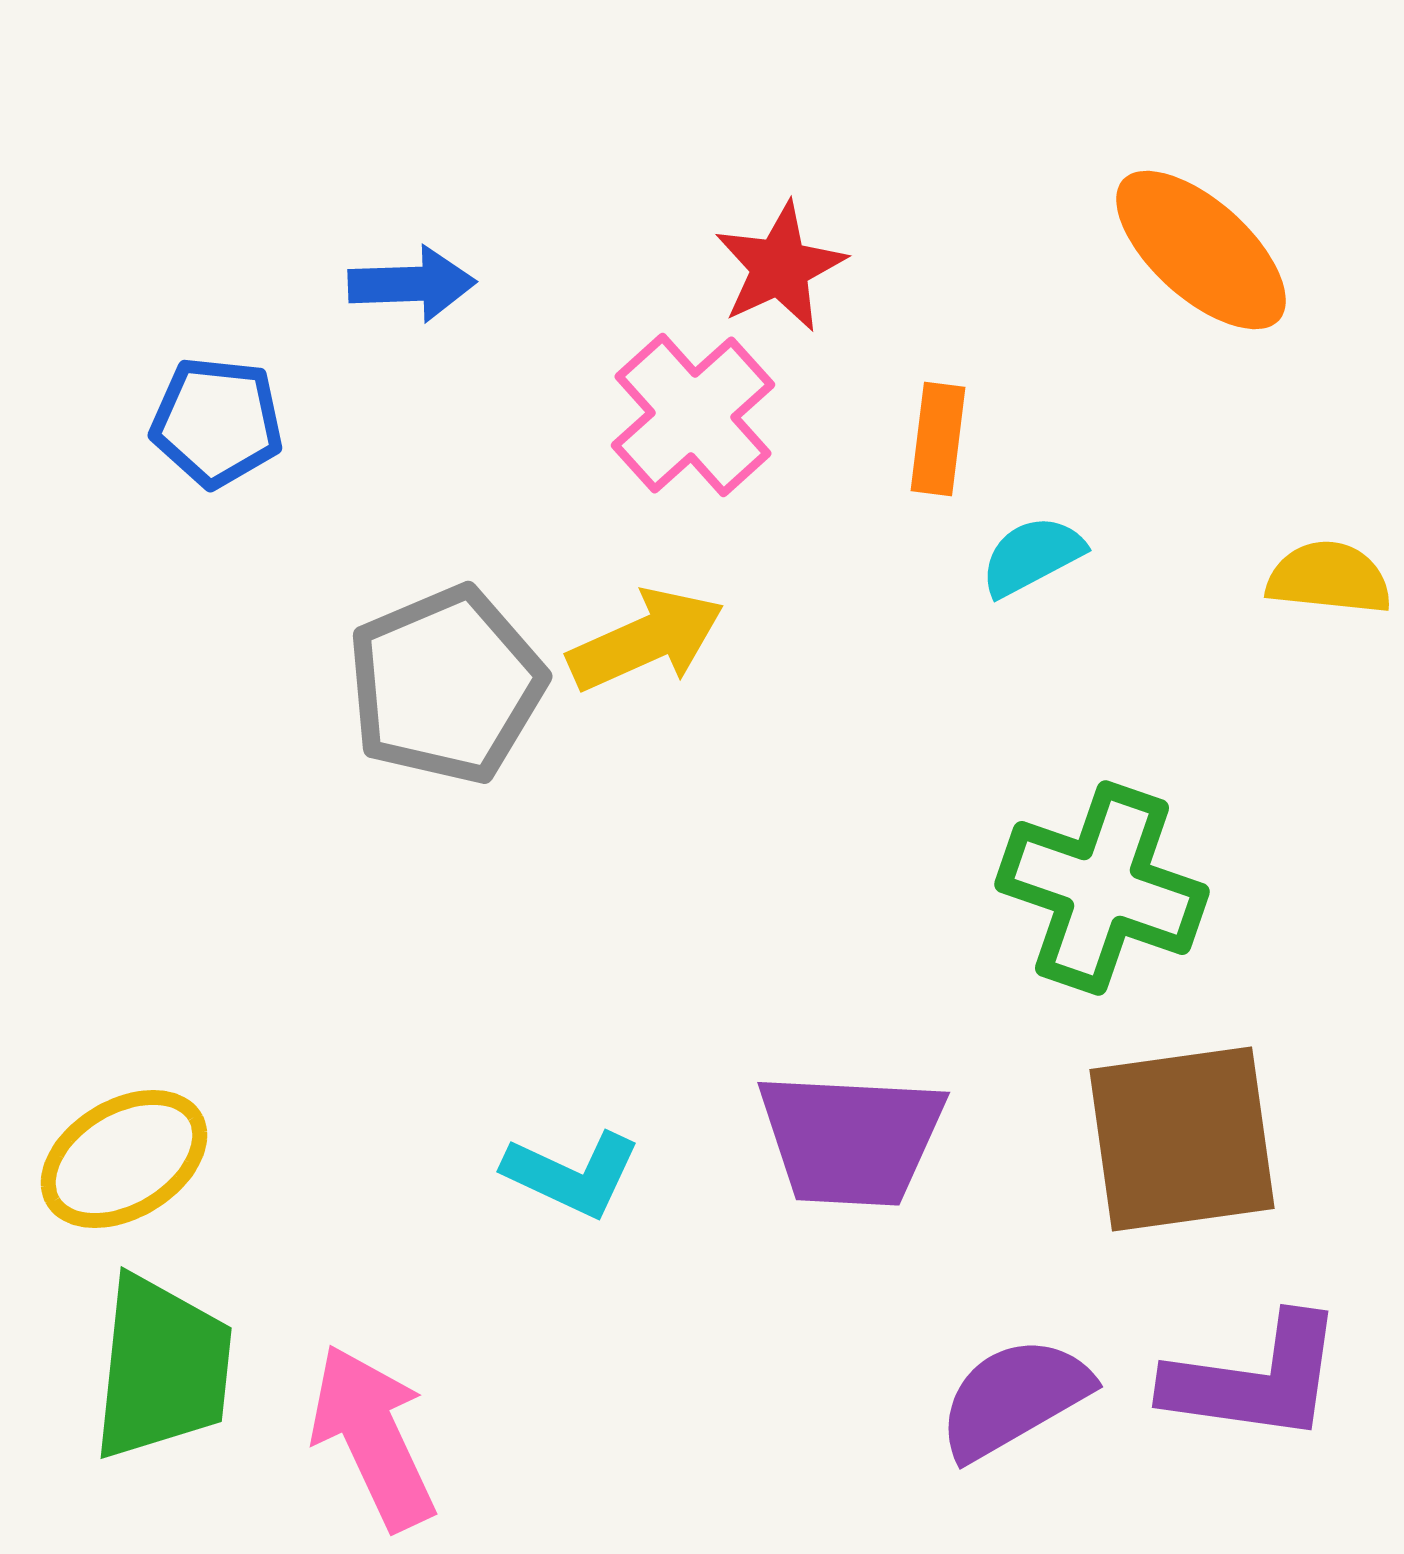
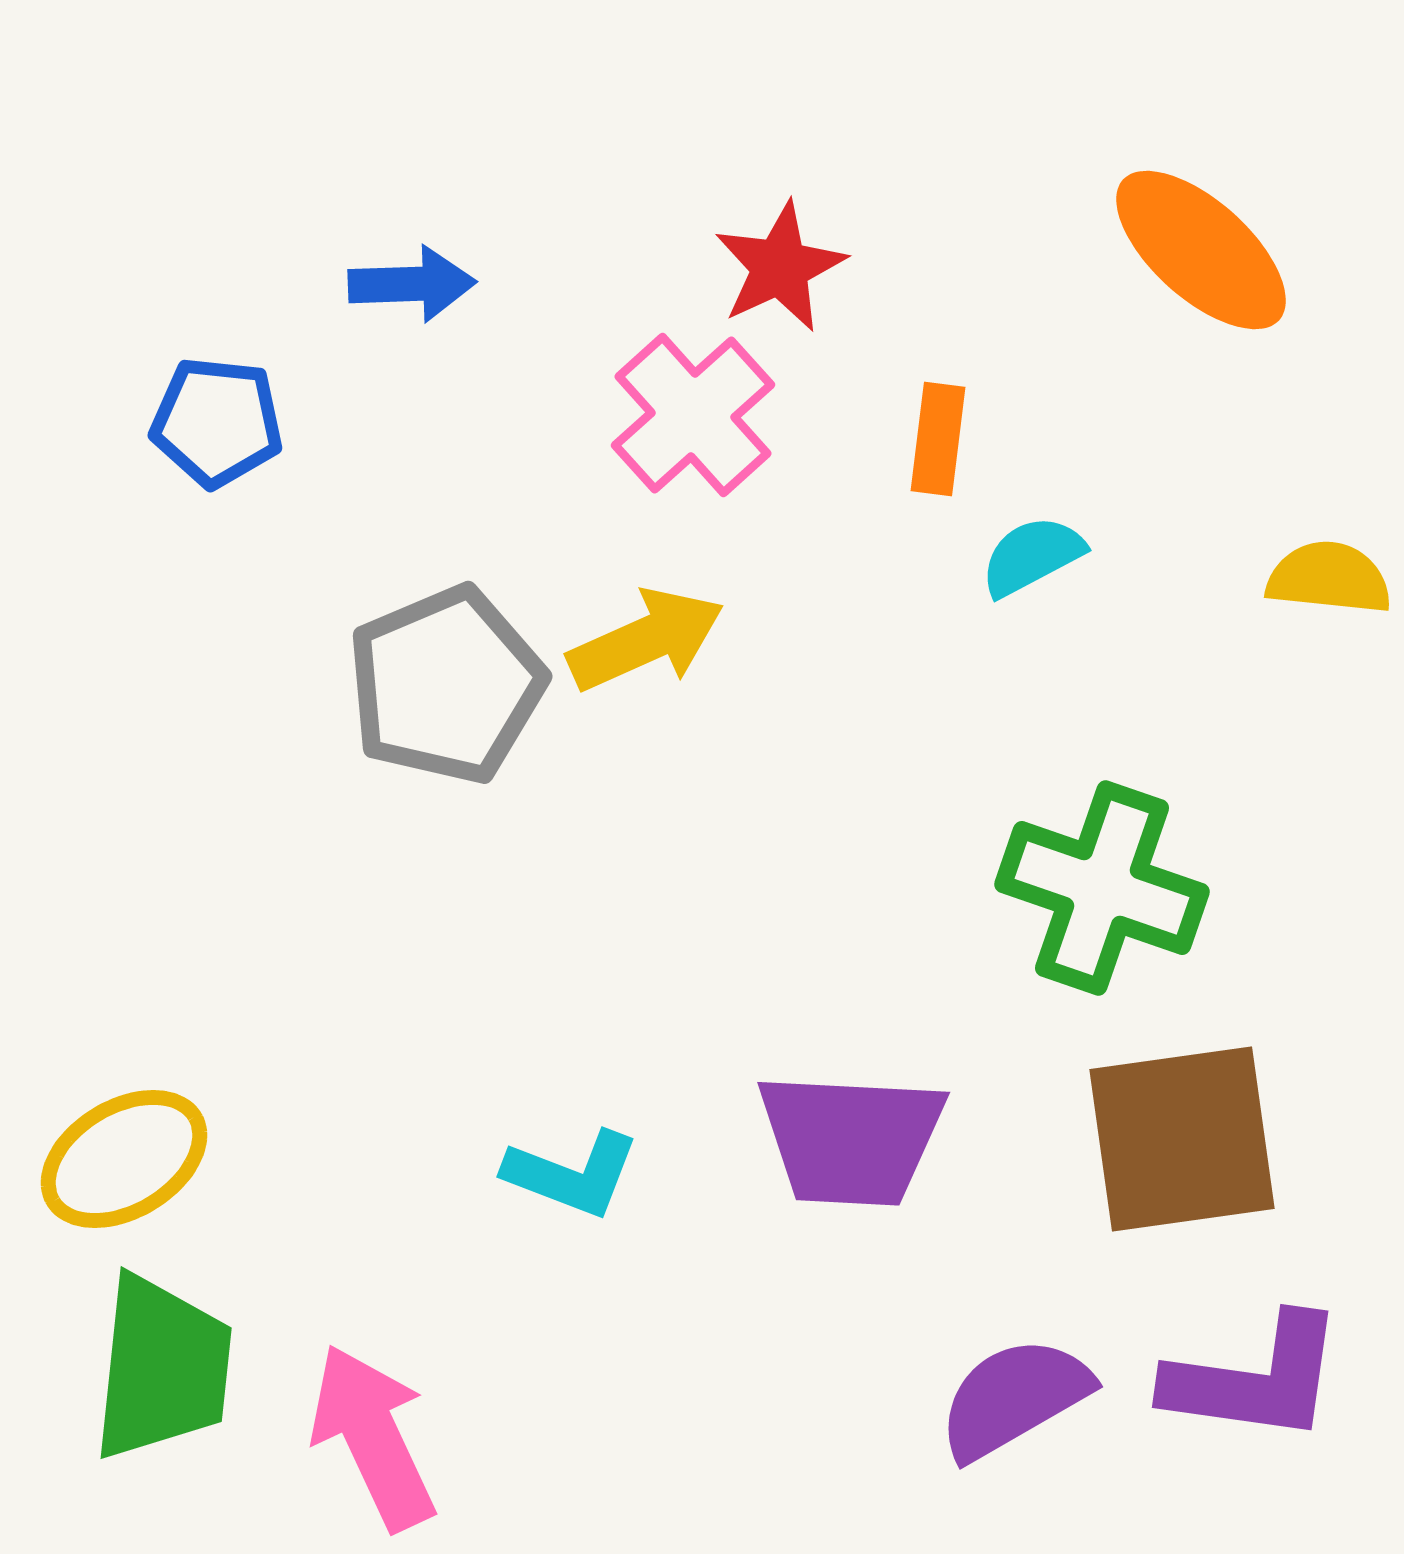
cyan L-shape: rotated 4 degrees counterclockwise
